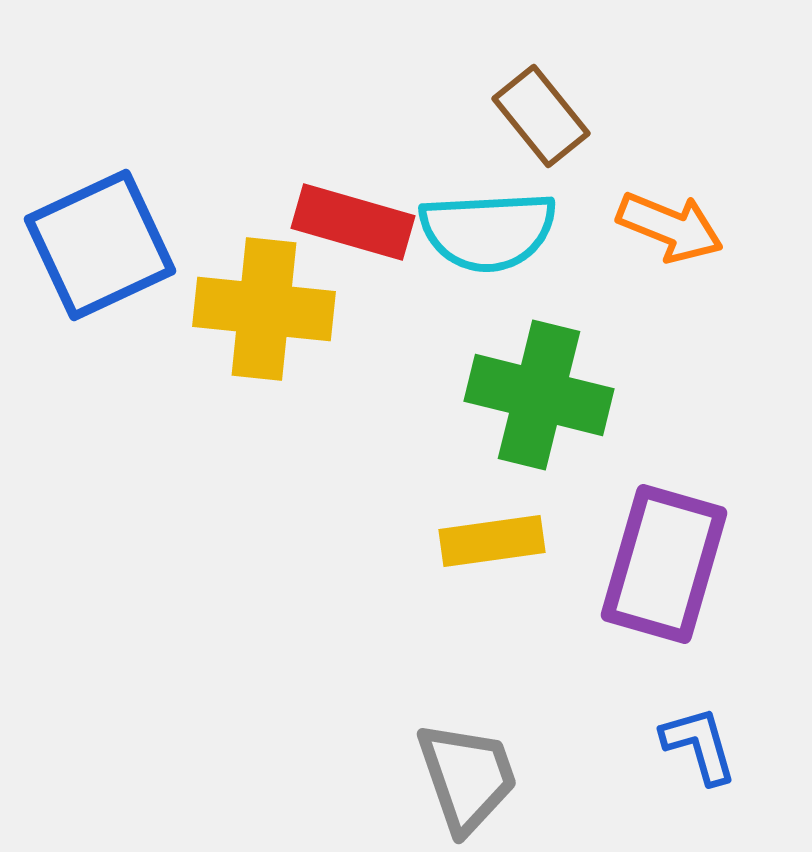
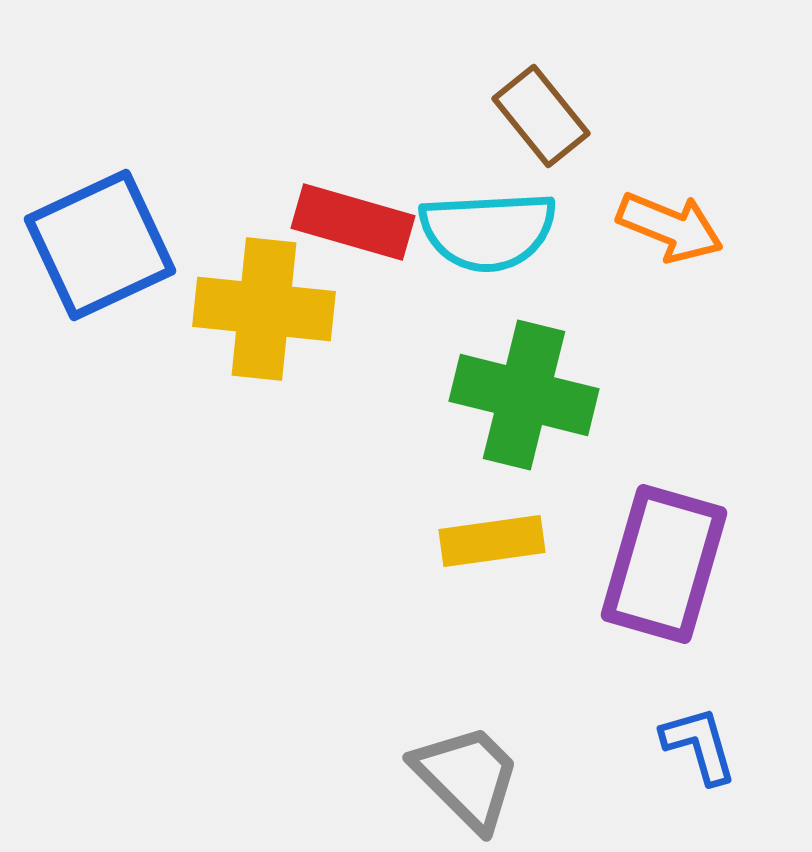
green cross: moved 15 px left
gray trapezoid: rotated 26 degrees counterclockwise
